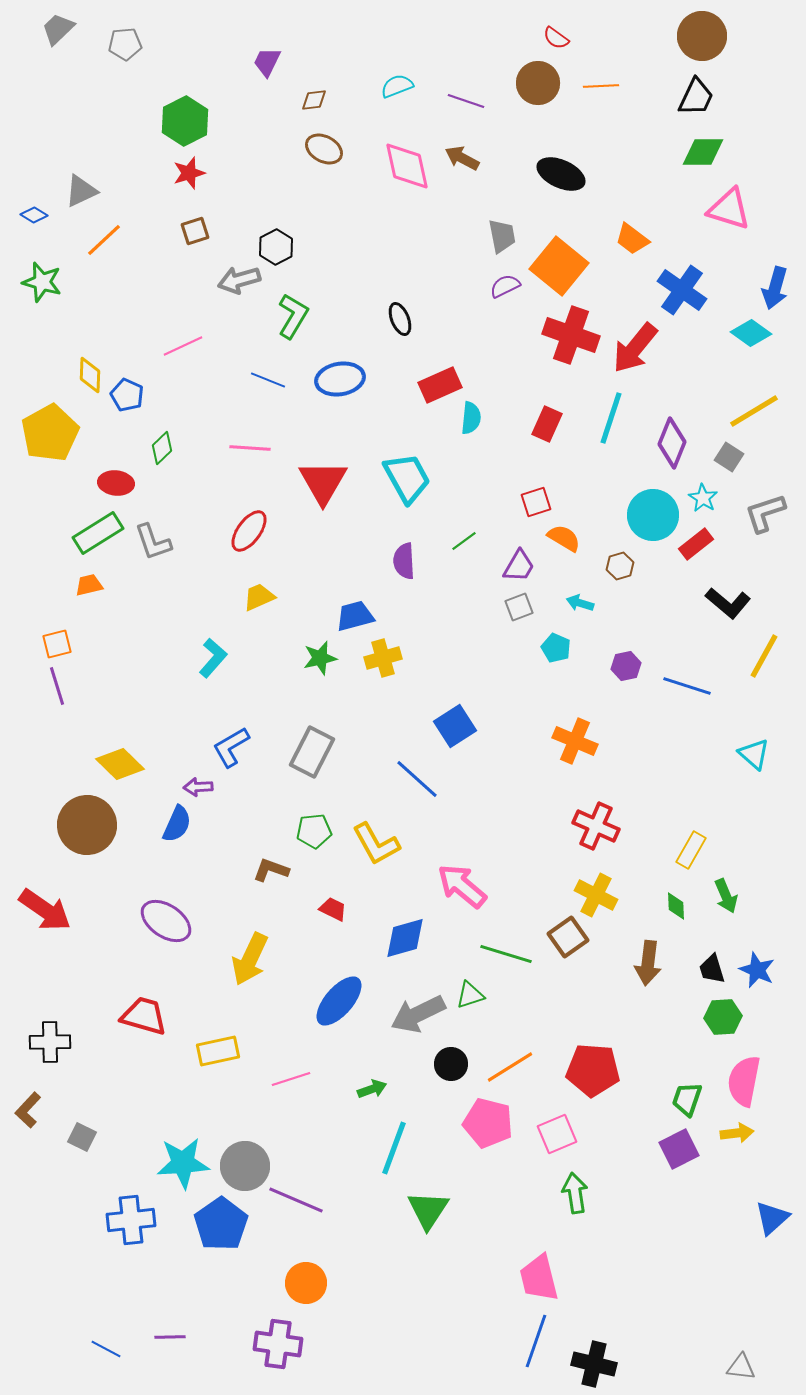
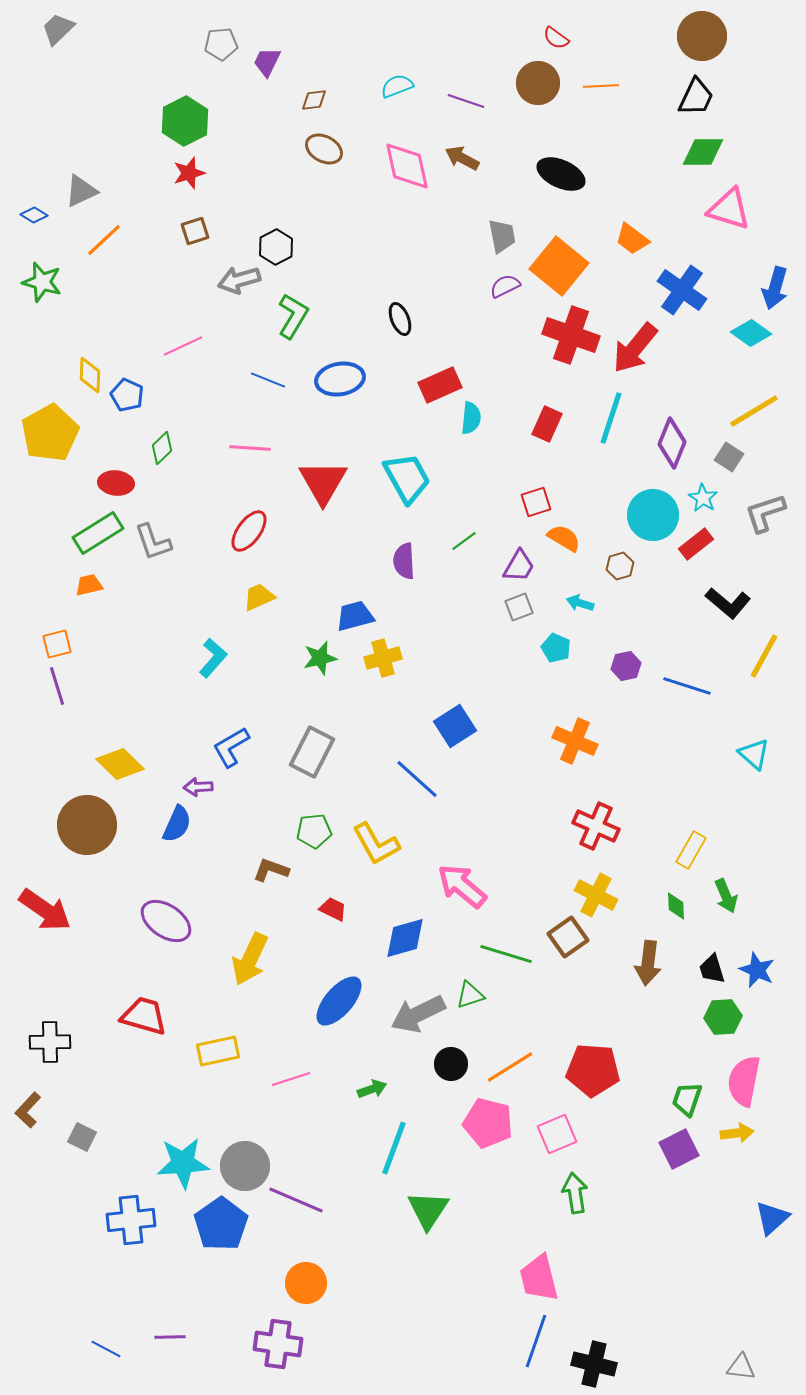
gray pentagon at (125, 44): moved 96 px right
